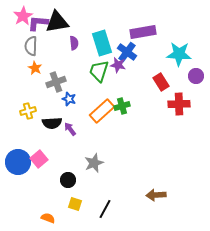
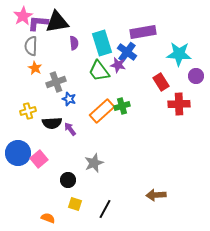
green trapezoid: rotated 55 degrees counterclockwise
blue circle: moved 9 px up
